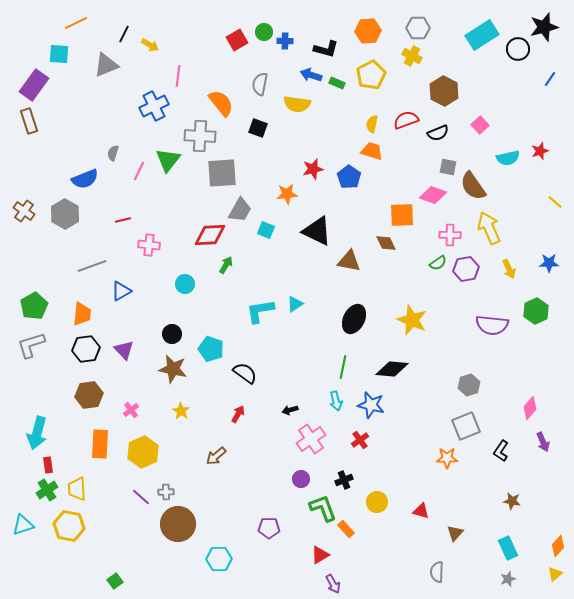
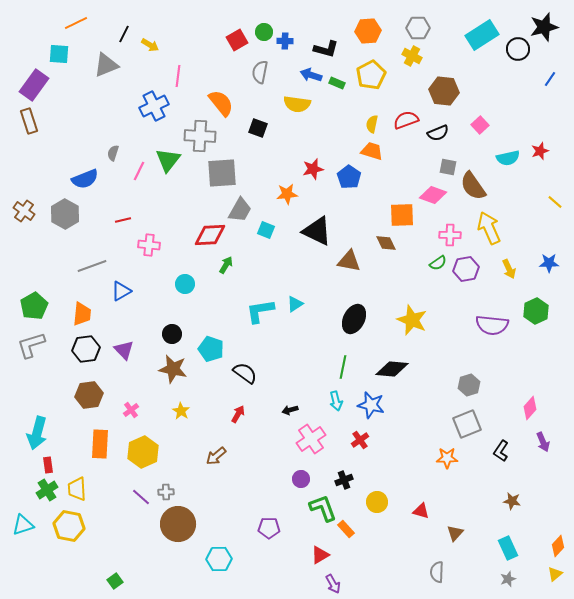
gray semicircle at (260, 84): moved 12 px up
brown hexagon at (444, 91): rotated 20 degrees counterclockwise
gray square at (466, 426): moved 1 px right, 2 px up
